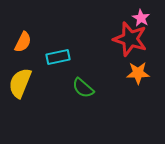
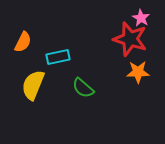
orange star: moved 1 px up
yellow semicircle: moved 13 px right, 2 px down
